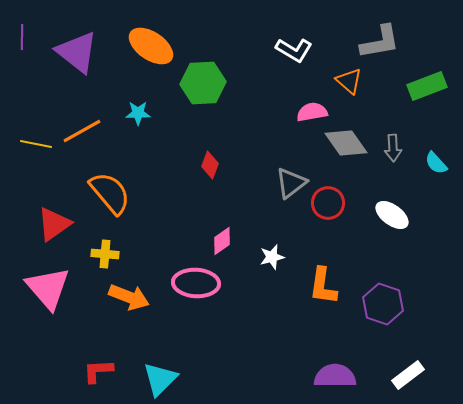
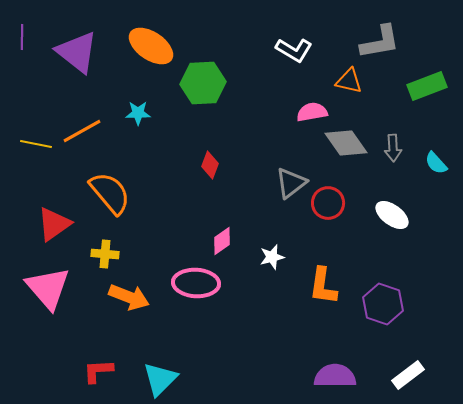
orange triangle: rotated 28 degrees counterclockwise
